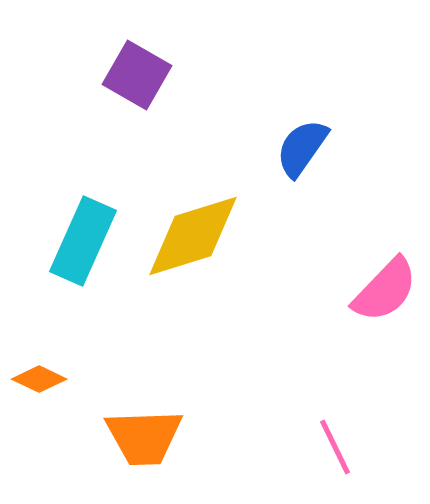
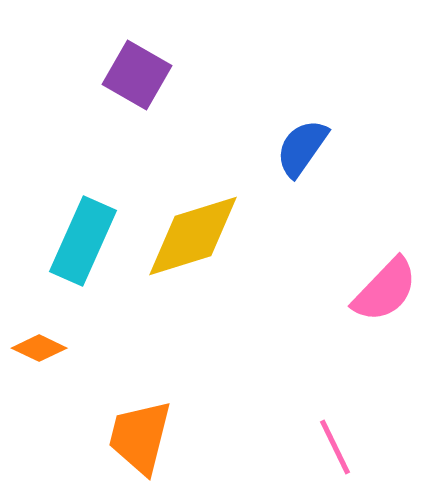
orange diamond: moved 31 px up
orange trapezoid: moved 4 px left; rotated 106 degrees clockwise
